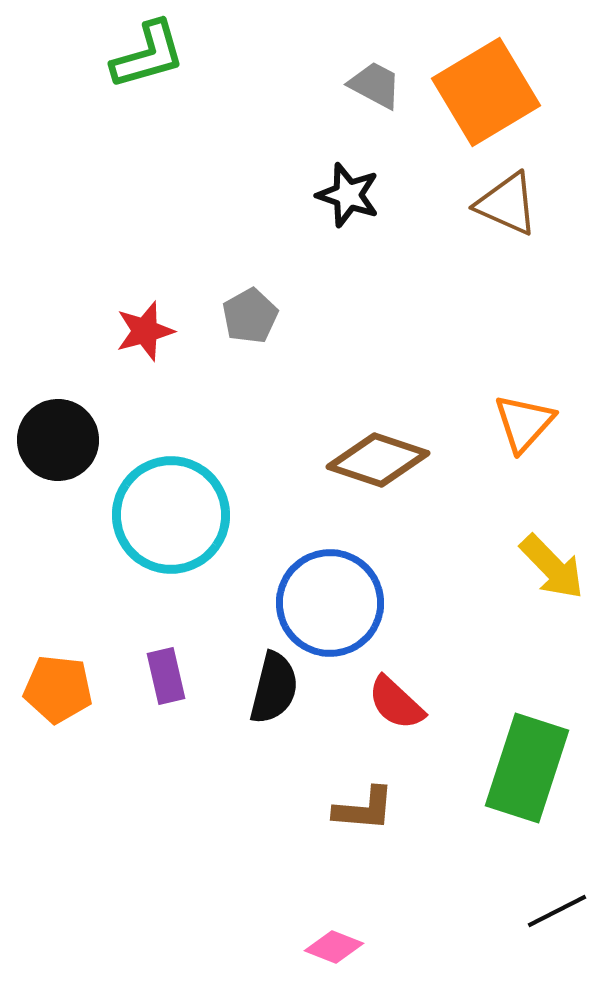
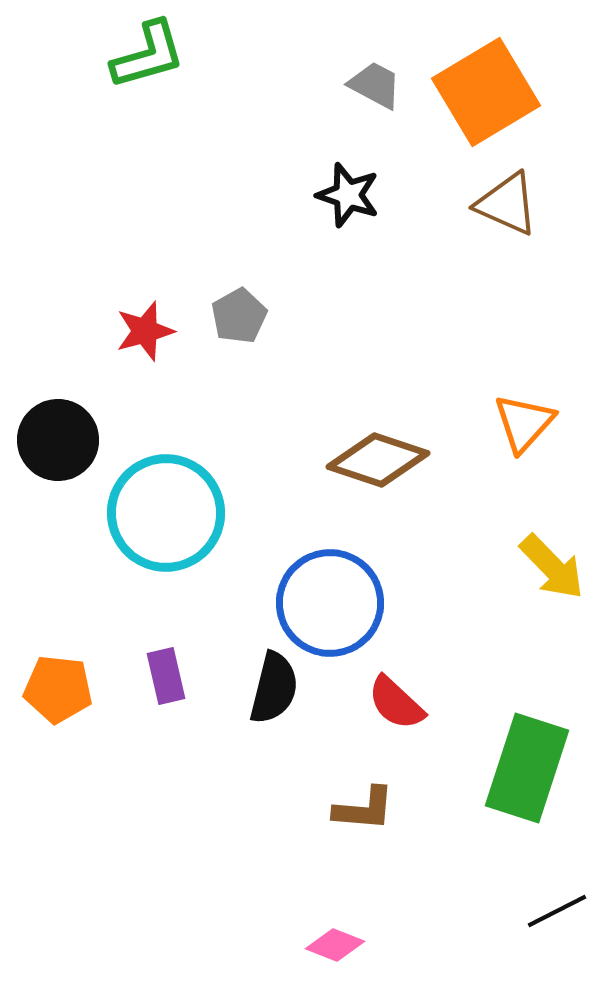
gray pentagon: moved 11 px left
cyan circle: moved 5 px left, 2 px up
pink diamond: moved 1 px right, 2 px up
